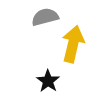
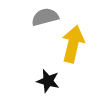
black star: rotated 20 degrees counterclockwise
